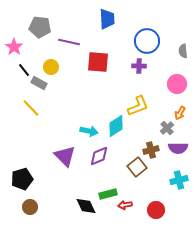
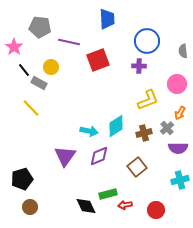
red square: moved 2 px up; rotated 25 degrees counterclockwise
yellow L-shape: moved 10 px right, 6 px up
brown cross: moved 7 px left, 17 px up
purple triangle: rotated 20 degrees clockwise
cyan cross: moved 1 px right
